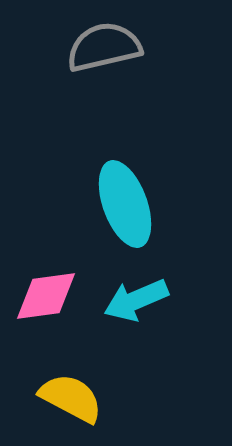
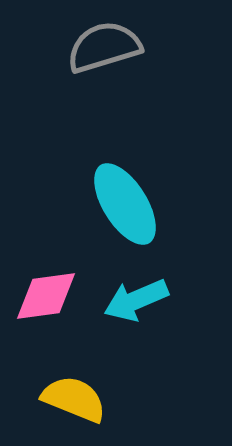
gray semicircle: rotated 4 degrees counterclockwise
cyan ellipse: rotated 12 degrees counterclockwise
yellow semicircle: moved 3 px right, 1 px down; rotated 6 degrees counterclockwise
